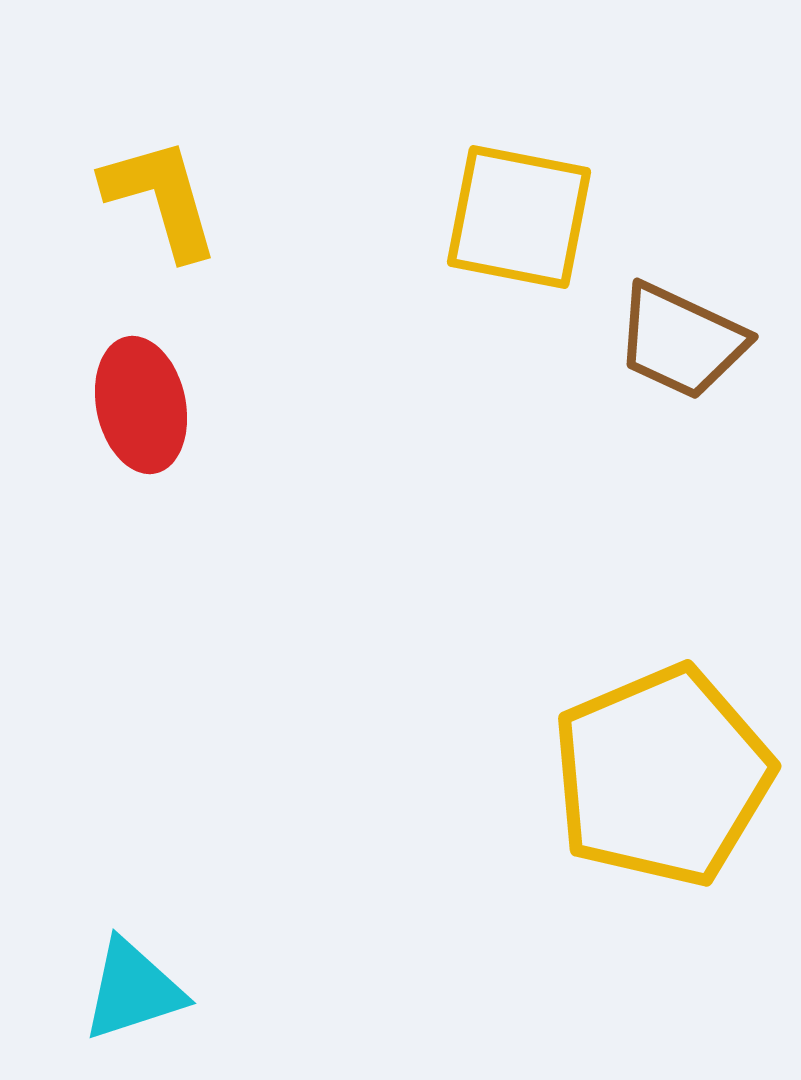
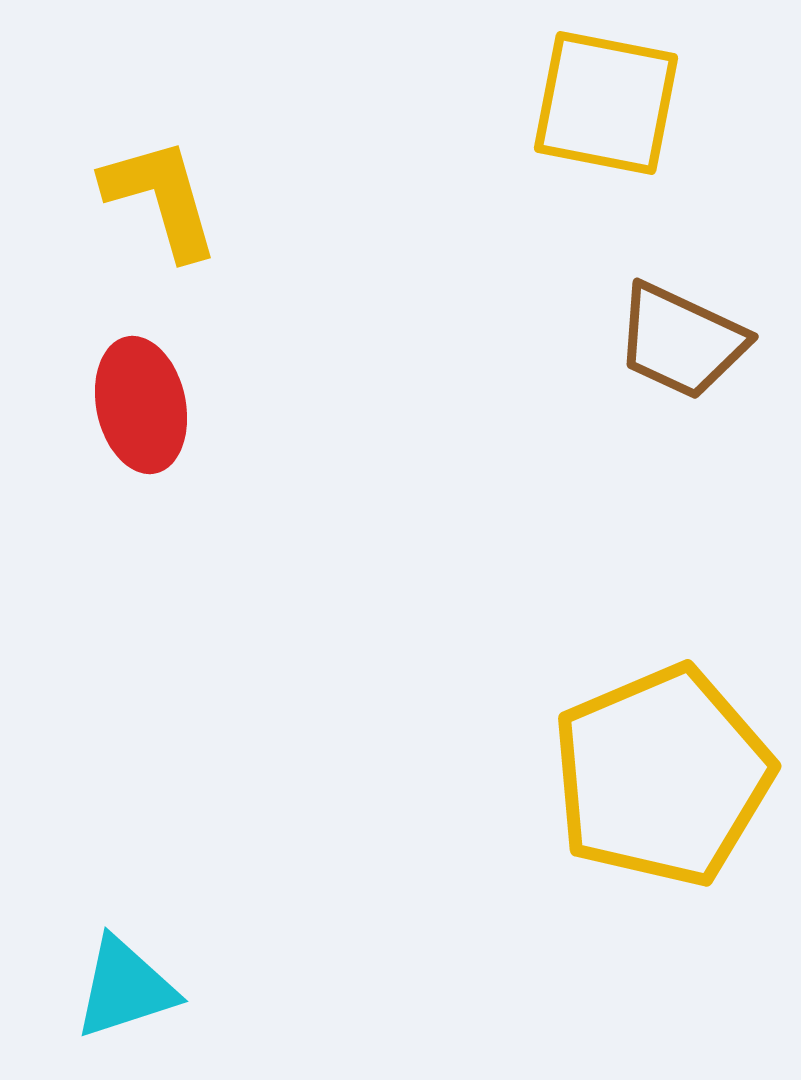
yellow square: moved 87 px right, 114 px up
cyan triangle: moved 8 px left, 2 px up
